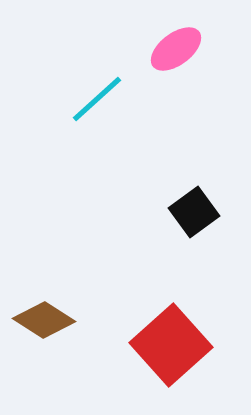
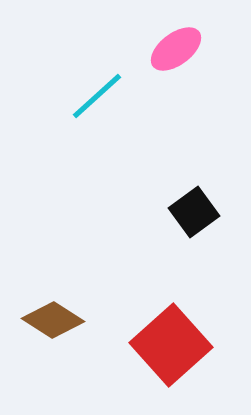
cyan line: moved 3 px up
brown diamond: moved 9 px right
